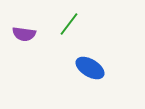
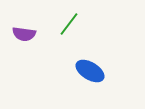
blue ellipse: moved 3 px down
